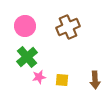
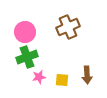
pink circle: moved 6 px down
green cross: rotated 20 degrees clockwise
brown arrow: moved 8 px left, 5 px up
